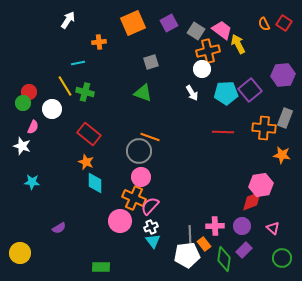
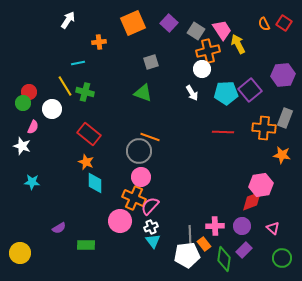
purple square at (169, 23): rotated 18 degrees counterclockwise
pink trapezoid at (222, 30): rotated 20 degrees clockwise
green rectangle at (101, 267): moved 15 px left, 22 px up
